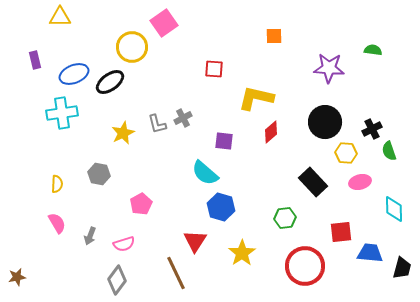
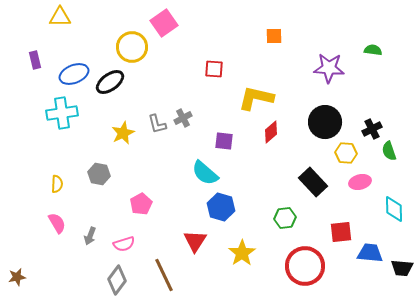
black trapezoid at (402, 268): rotated 80 degrees clockwise
brown line at (176, 273): moved 12 px left, 2 px down
